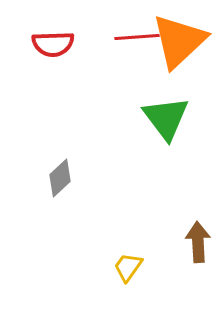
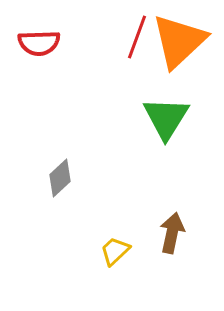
red line: rotated 66 degrees counterclockwise
red semicircle: moved 14 px left, 1 px up
green triangle: rotated 9 degrees clockwise
brown arrow: moved 26 px left, 9 px up; rotated 15 degrees clockwise
yellow trapezoid: moved 13 px left, 16 px up; rotated 12 degrees clockwise
